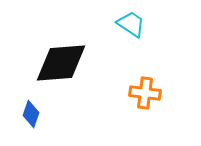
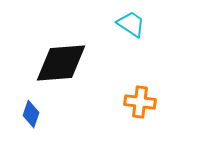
orange cross: moved 5 px left, 9 px down
